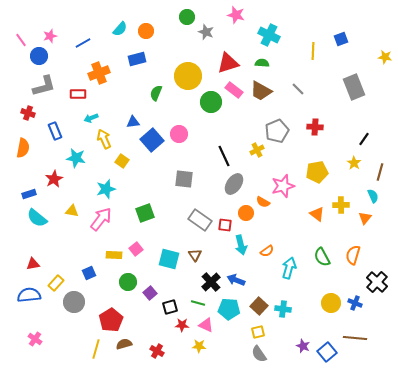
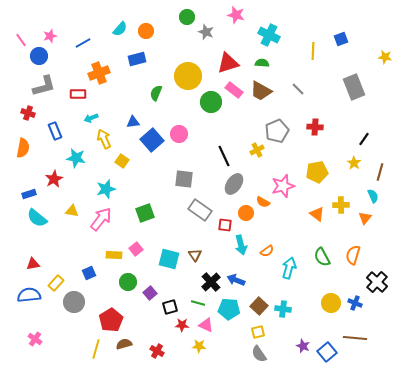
gray rectangle at (200, 220): moved 10 px up
